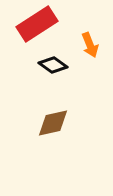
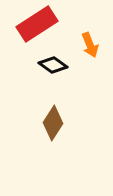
brown diamond: rotated 44 degrees counterclockwise
